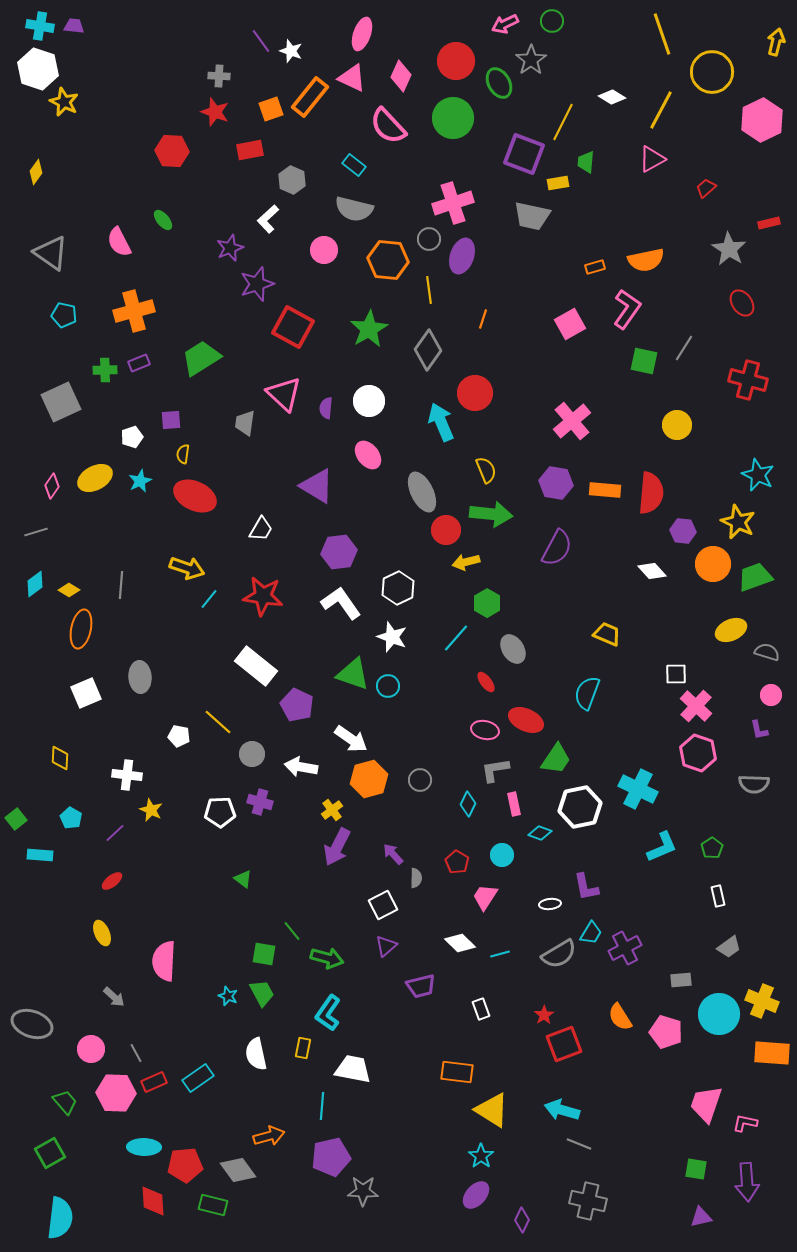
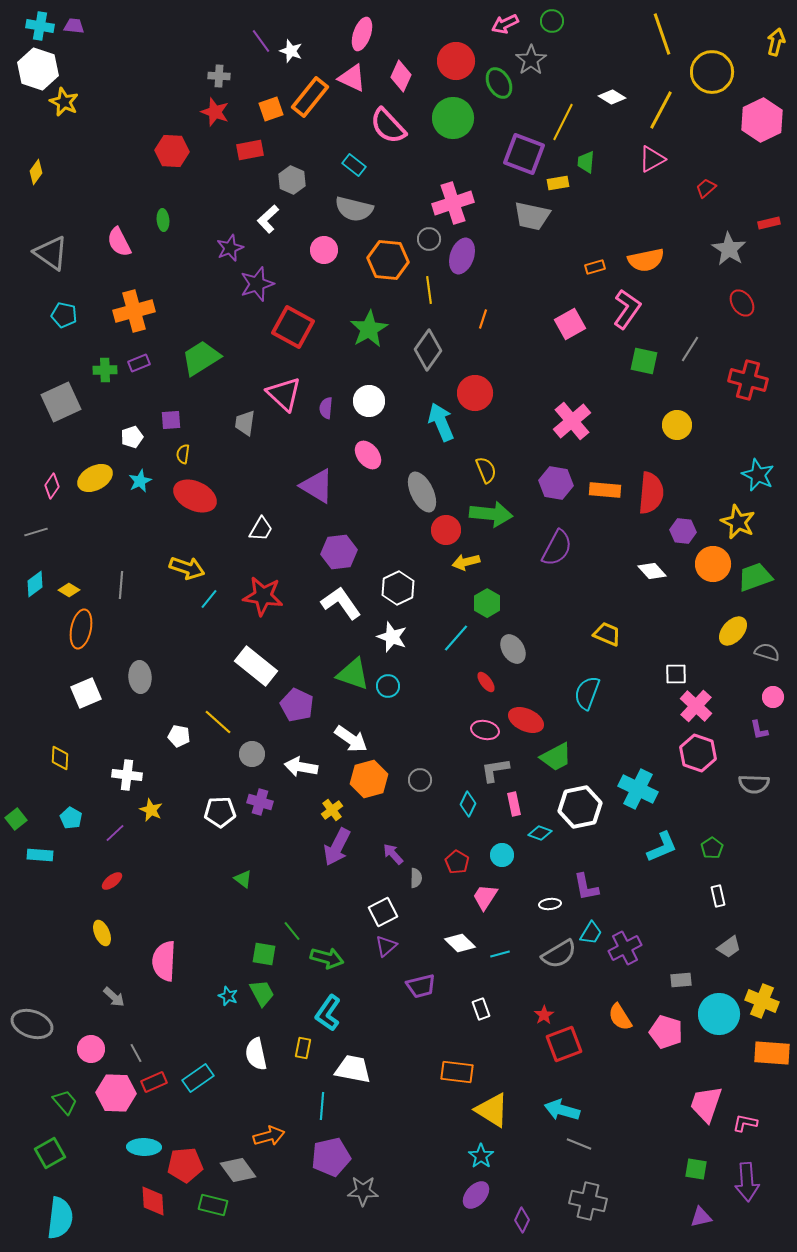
green ellipse at (163, 220): rotated 35 degrees clockwise
gray line at (684, 348): moved 6 px right, 1 px down
yellow ellipse at (731, 630): moved 2 px right, 1 px down; rotated 24 degrees counterclockwise
pink circle at (771, 695): moved 2 px right, 2 px down
green trapezoid at (556, 759): moved 2 px up; rotated 28 degrees clockwise
white square at (383, 905): moved 7 px down
